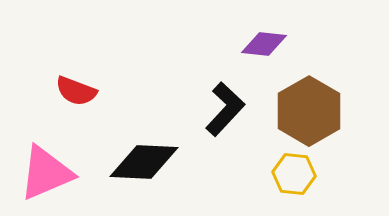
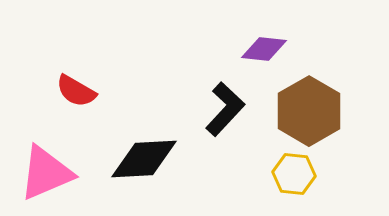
purple diamond: moved 5 px down
red semicircle: rotated 9 degrees clockwise
black diamond: moved 3 px up; rotated 6 degrees counterclockwise
